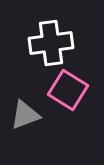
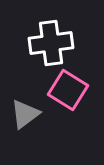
gray triangle: moved 1 px up; rotated 16 degrees counterclockwise
